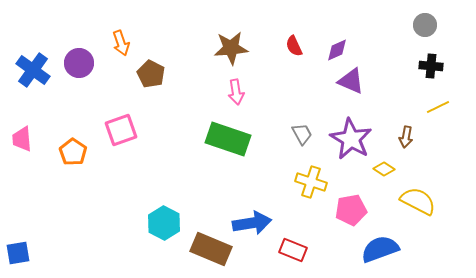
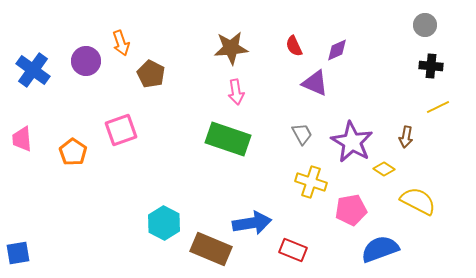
purple circle: moved 7 px right, 2 px up
purple triangle: moved 36 px left, 2 px down
purple star: moved 1 px right, 3 px down
